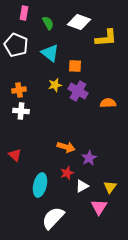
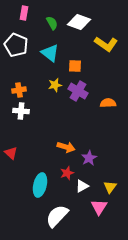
green semicircle: moved 4 px right
yellow L-shape: moved 6 px down; rotated 40 degrees clockwise
red triangle: moved 4 px left, 2 px up
white semicircle: moved 4 px right, 2 px up
